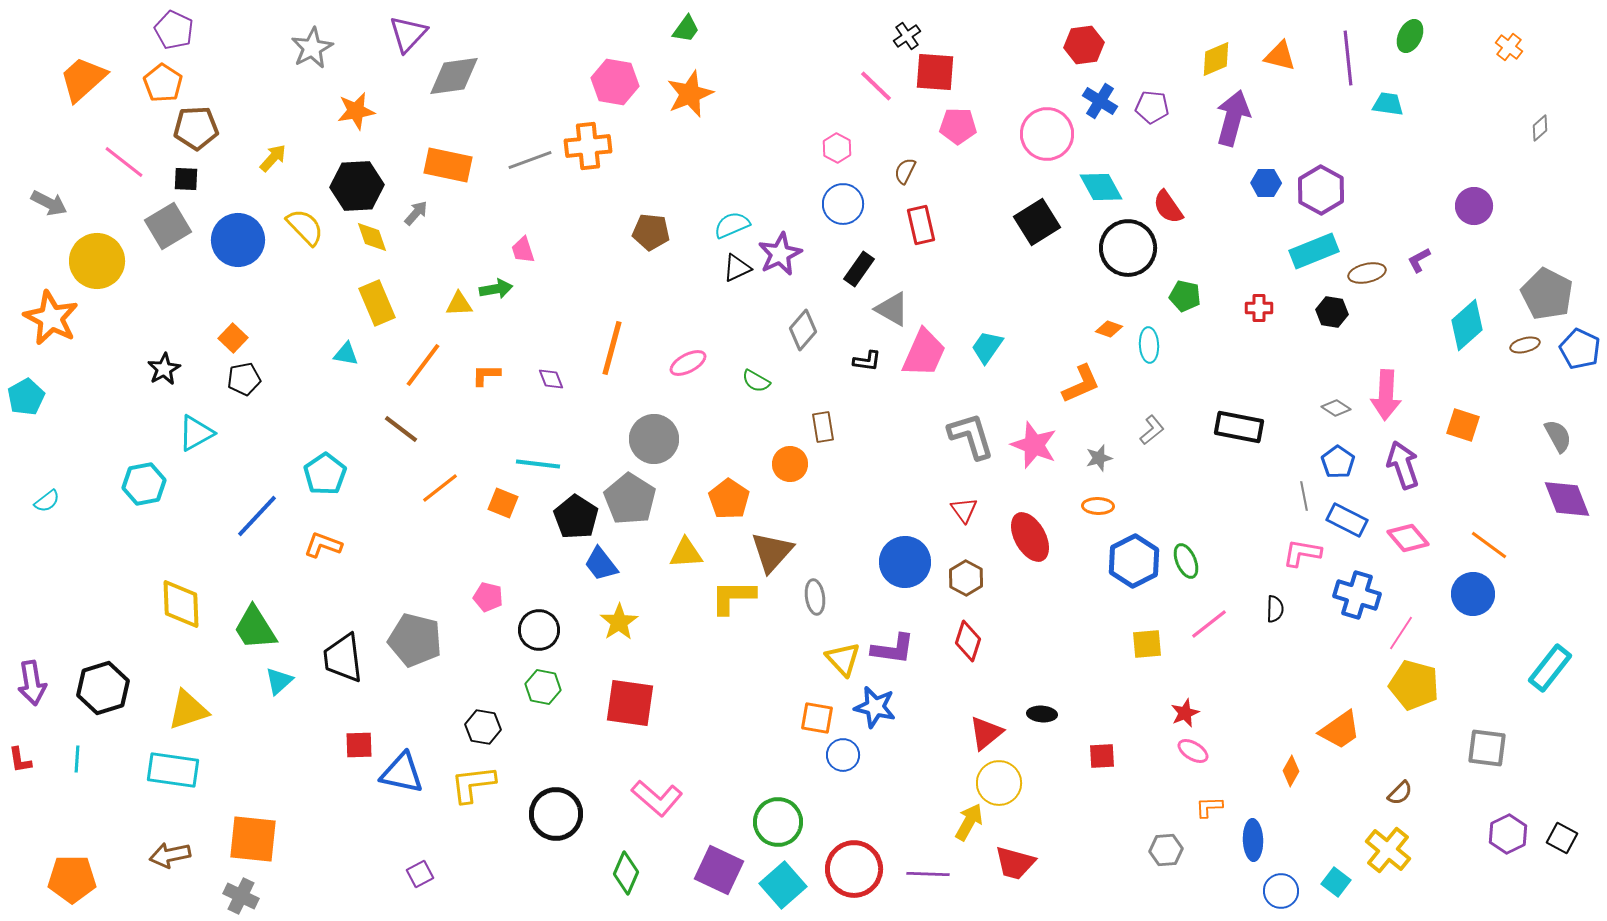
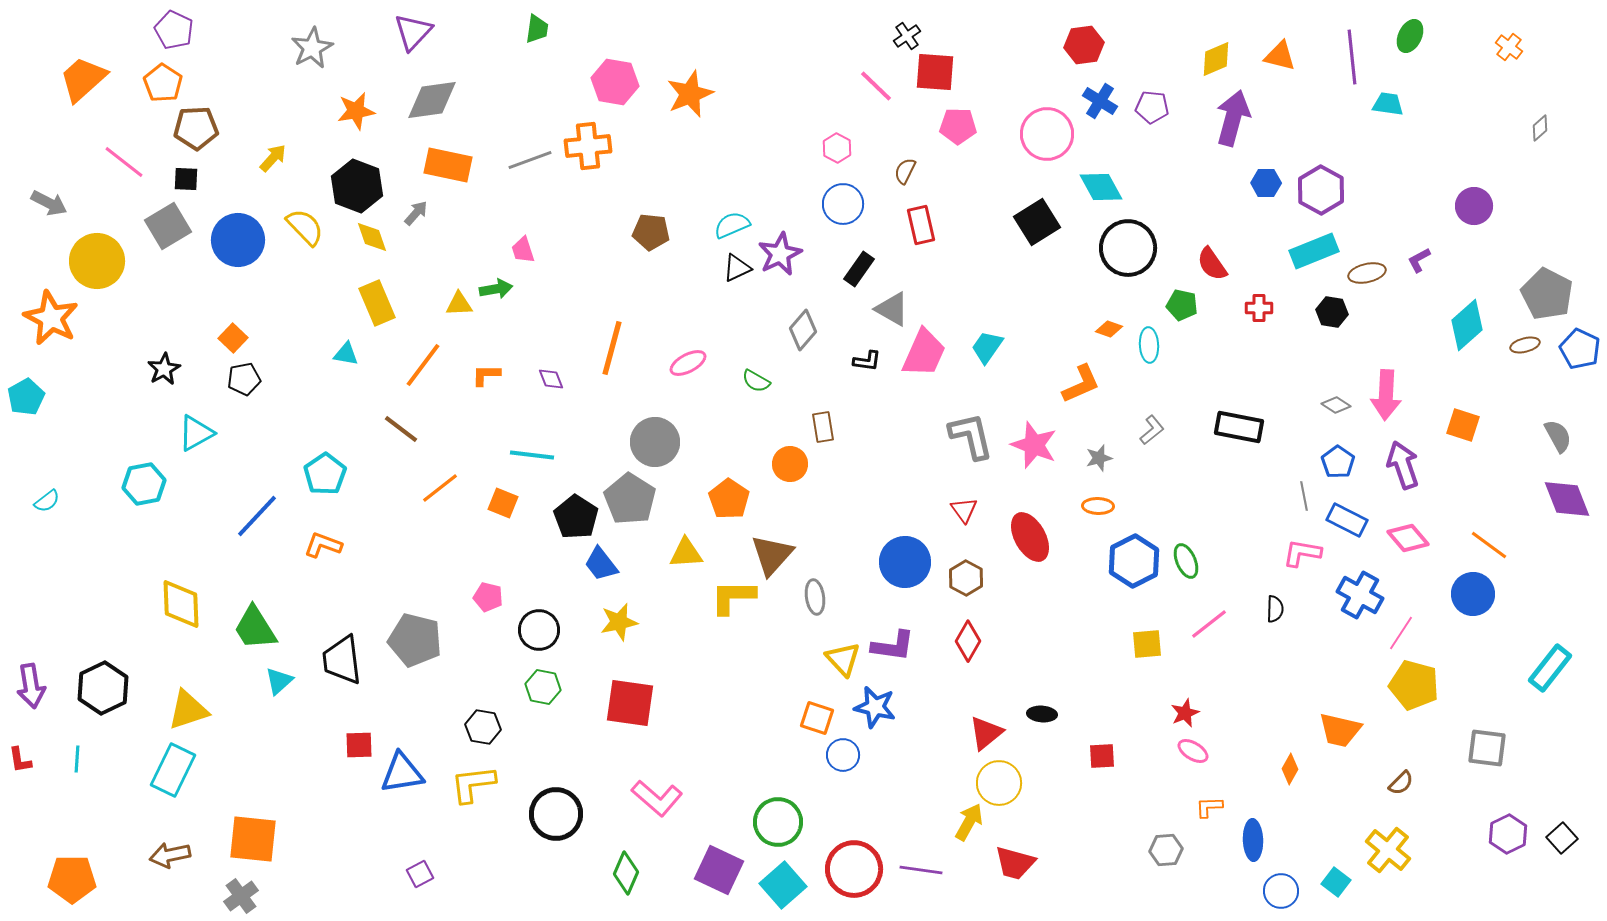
green trapezoid at (686, 29): moved 149 px left; rotated 28 degrees counterclockwise
purple triangle at (408, 34): moved 5 px right, 2 px up
purple line at (1348, 58): moved 4 px right, 1 px up
gray diamond at (454, 76): moved 22 px left, 24 px down
black hexagon at (357, 186): rotated 24 degrees clockwise
red semicircle at (1168, 207): moved 44 px right, 57 px down
green pentagon at (1185, 296): moved 3 px left, 9 px down
gray diamond at (1336, 408): moved 3 px up
gray L-shape at (971, 436): rotated 4 degrees clockwise
gray circle at (654, 439): moved 1 px right, 3 px down
cyan line at (538, 464): moved 6 px left, 9 px up
brown triangle at (772, 552): moved 3 px down
blue cross at (1357, 595): moved 3 px right; rotated 12 degrees clockwise
yellow star at (619, 622): rotated 21 degrees clockwise
red diamond at (968, 641): rotated 12 degrees clockwise
purple L-shape at (893, 649): moved 3 px up
black trapezoid at (343, 658): moved 1 px left, 2 px down
purple arrow at (32, 683): moved 1 px left, 3 px down
black hexagon at (103, 688): rotated 9 degrees counterclockwise
orange square at (817, 718): rotated 8 degrees clockwise
orange trapezoid at (1340, 730): rotated 48 degrees clockwise
cyan rectangle at (173, 770): rotated 72 degrees counterclockwise
orange diamond at (1291, 771): moved 1 px left, 2 px up
blue triangle at (402, 773): rotated 21 degrees counterclockwise
brown semicircle at (1400, 793): moved 1 px right, 10 px up
black square at (1562, 838): rotated 20 degrees clockwise
purple line at (928, 874): moved 7 px left, 4 px up; rotated 6 degrees clockwise
gray cross at (241, 896): rotated 28 degrees clockwise
